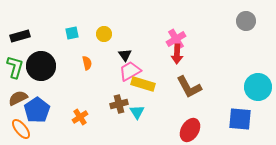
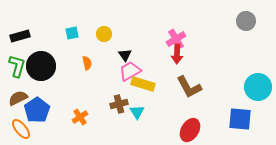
green L-shape: moved 2 px right, 1 px up
